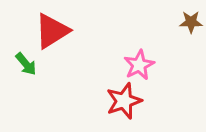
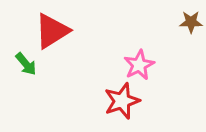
red star: moved 2 px left
